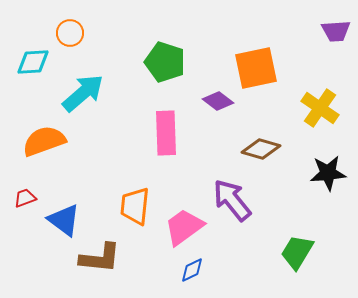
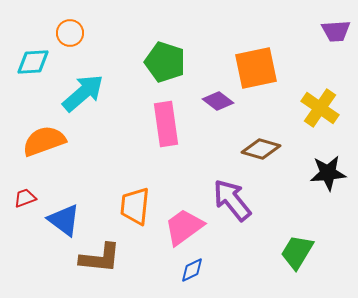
pink rectangle: moved 9 px up; rotated 6 degrees counterclockwise
